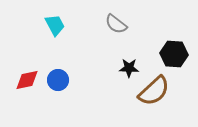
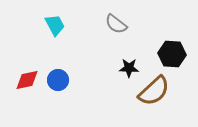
black hexagon: moved 2 px left
